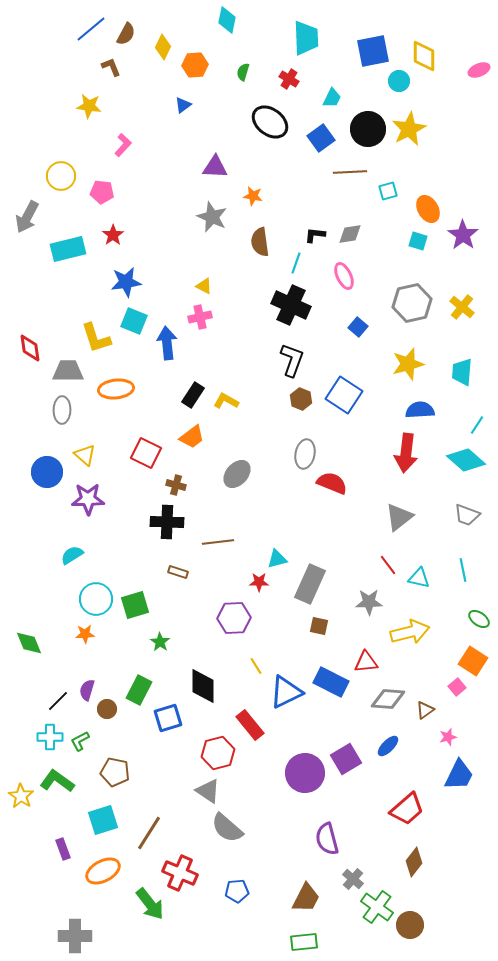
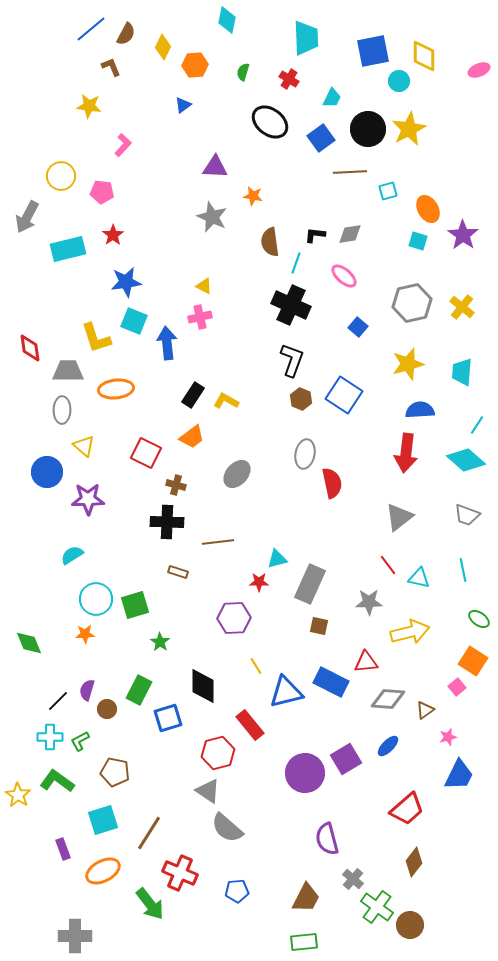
brown semicircle at (260, 242): moved 10 px right
pink ellipse at (344, 276): rotated 24 degrees counterclockwise
yellow triangle at (85, 455): moved 1 px left, 9 px up
red semicircle at (332, 483): rotated 56 degrees clockwise
blue triangle at (286, 692): rotated 12 degrees clockwise
yellow star at (21, 796): moved 3 px left, 1 px up
